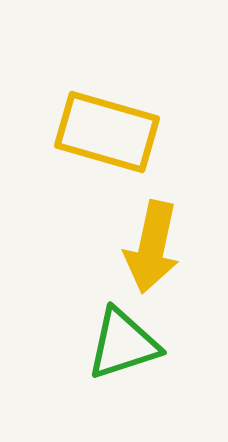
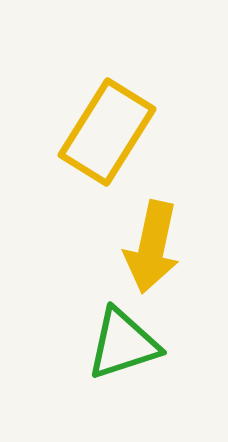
yellow rectangle: rotated 74 degrees counterclockwise
